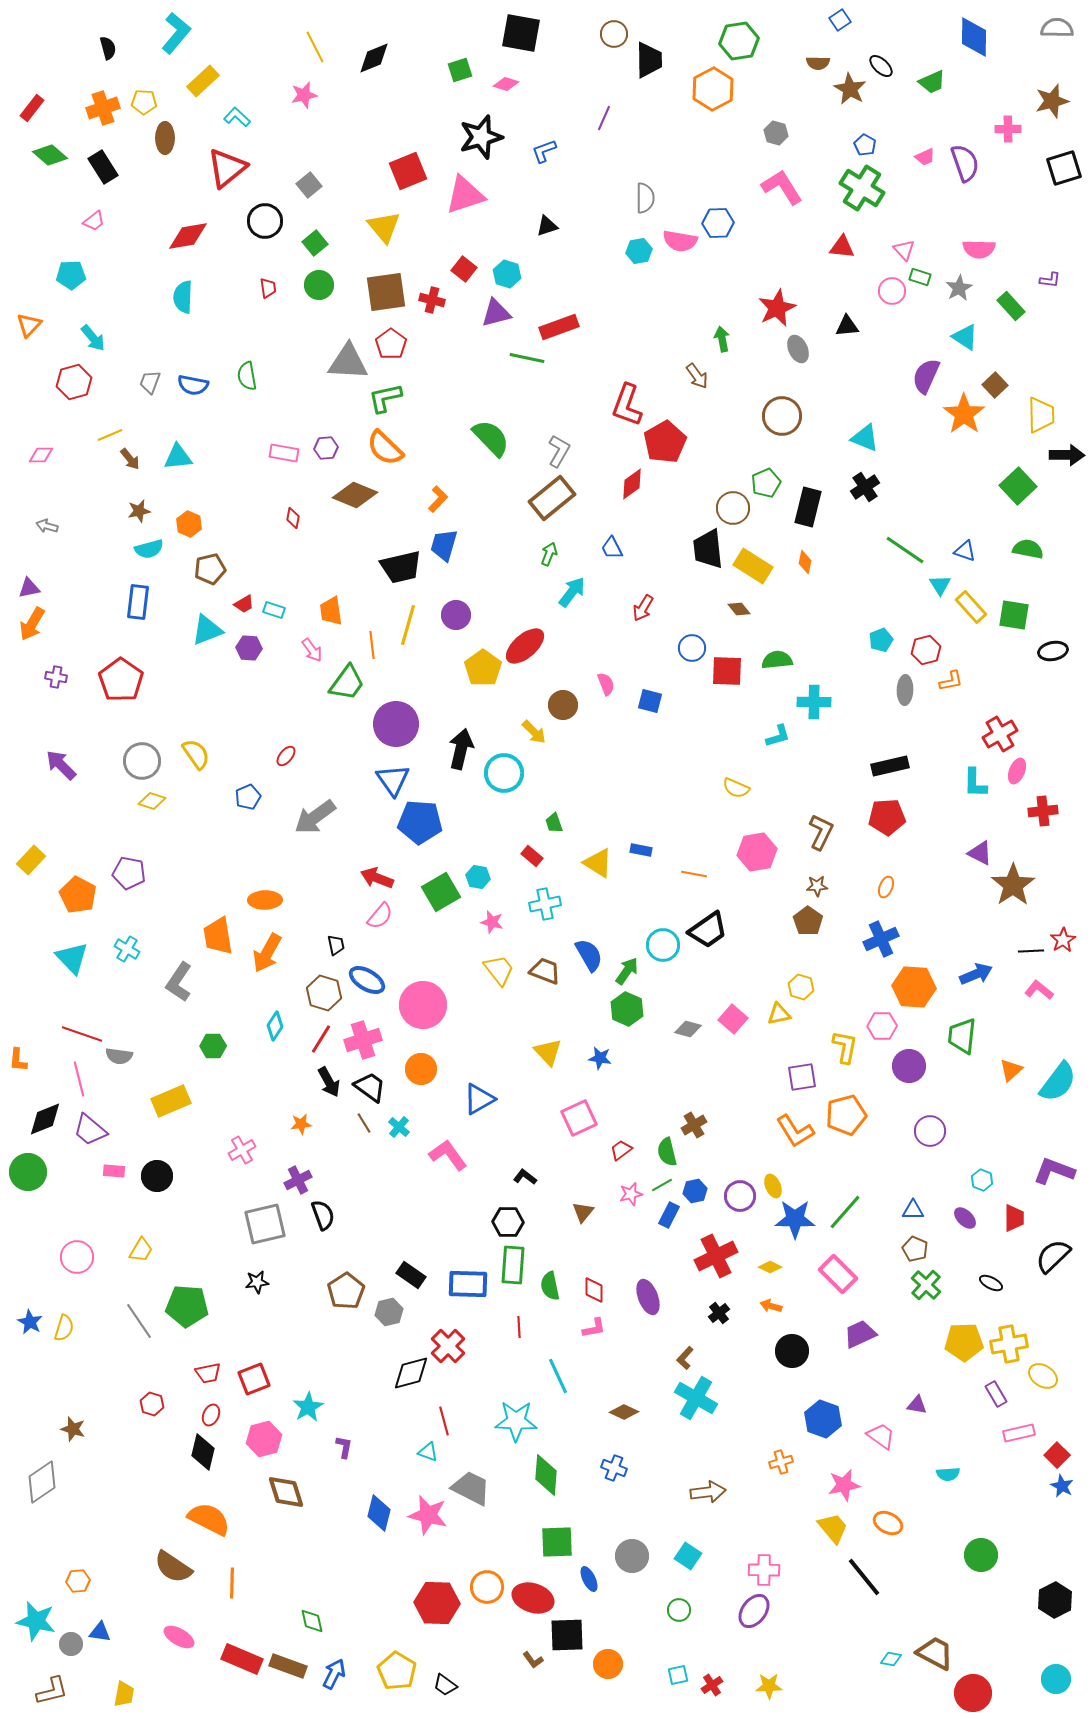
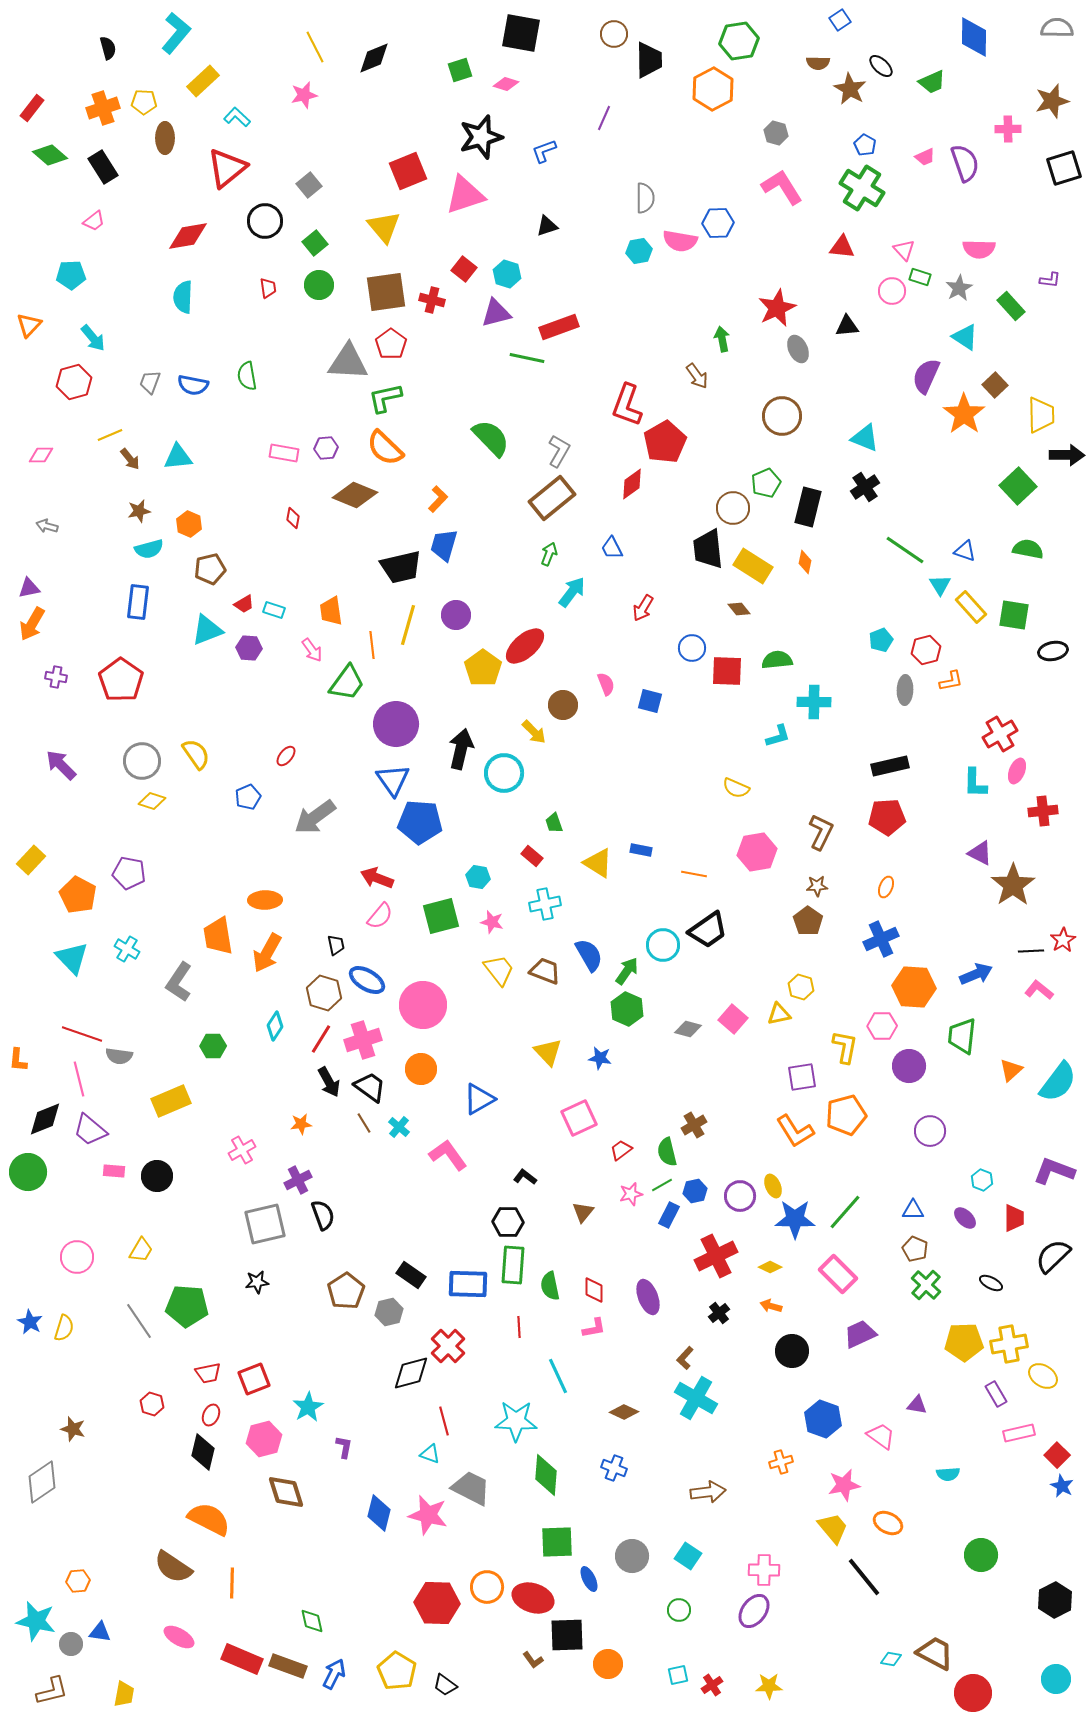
green square at (441, 892): moved 24 px down; rotated 15 degrees clockwise
cyan triangle at (428, 1452): moved 2 px right, 2 px down
